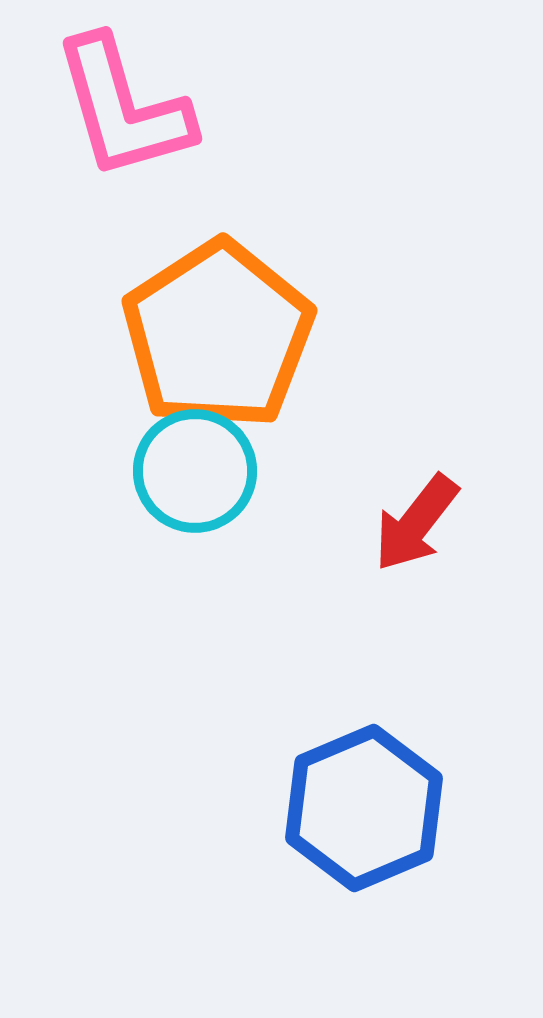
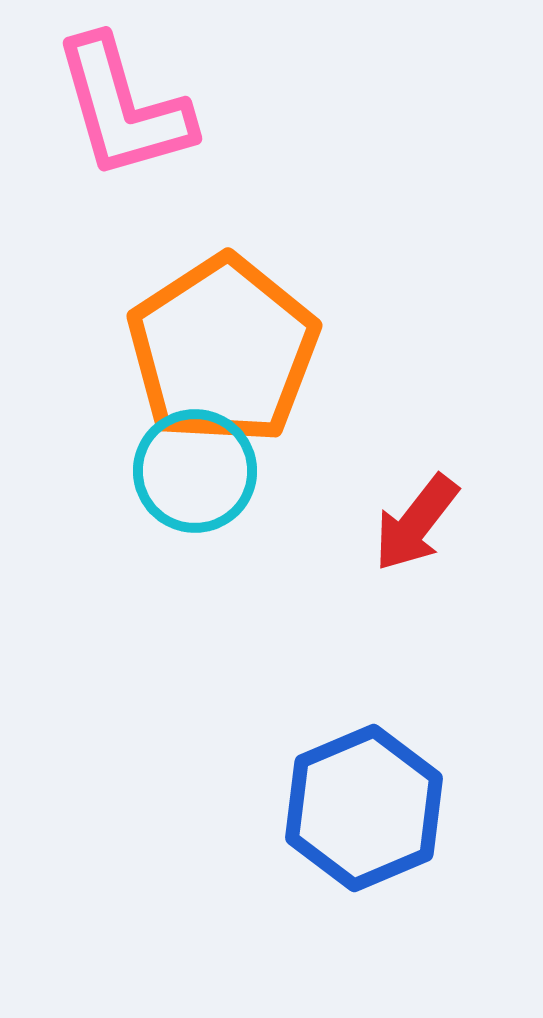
orange pentagon: moved 5 px right, 15 px down
